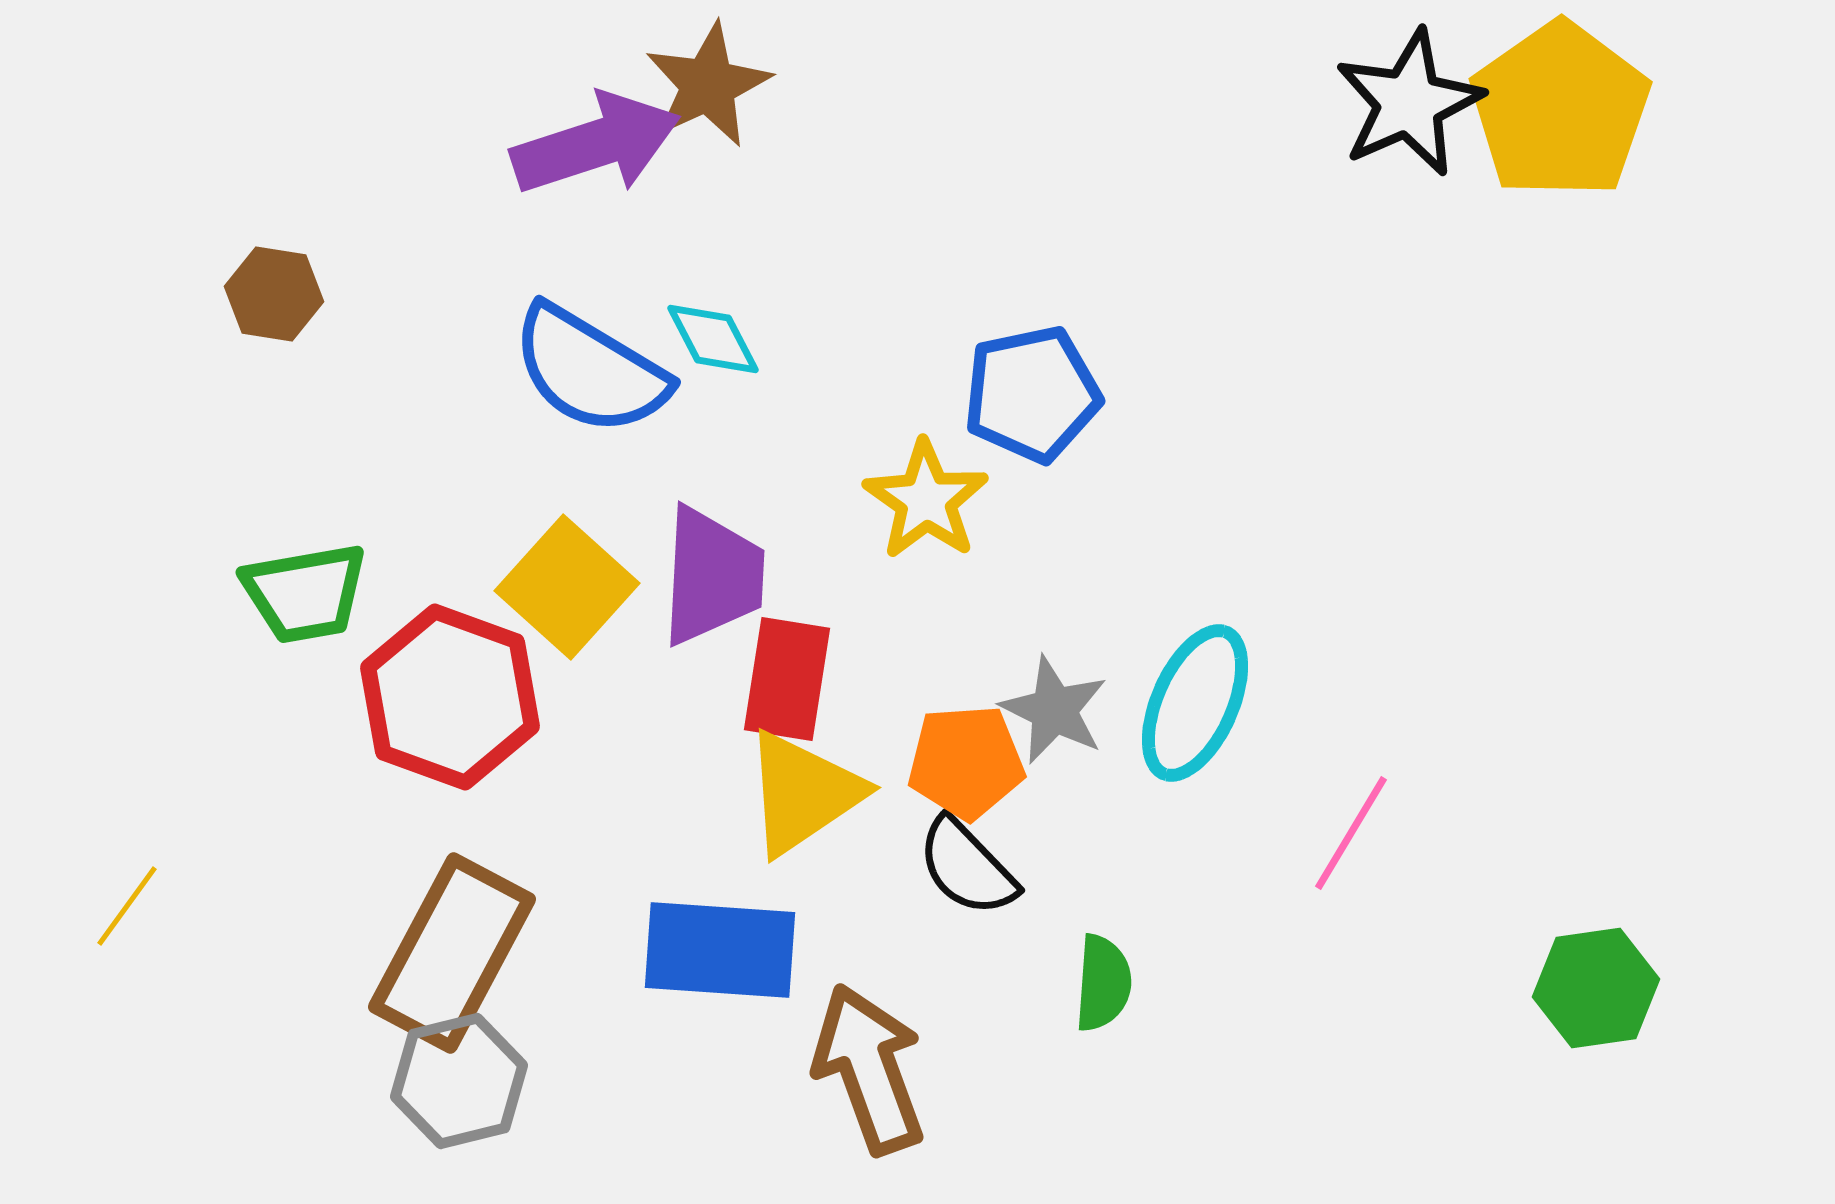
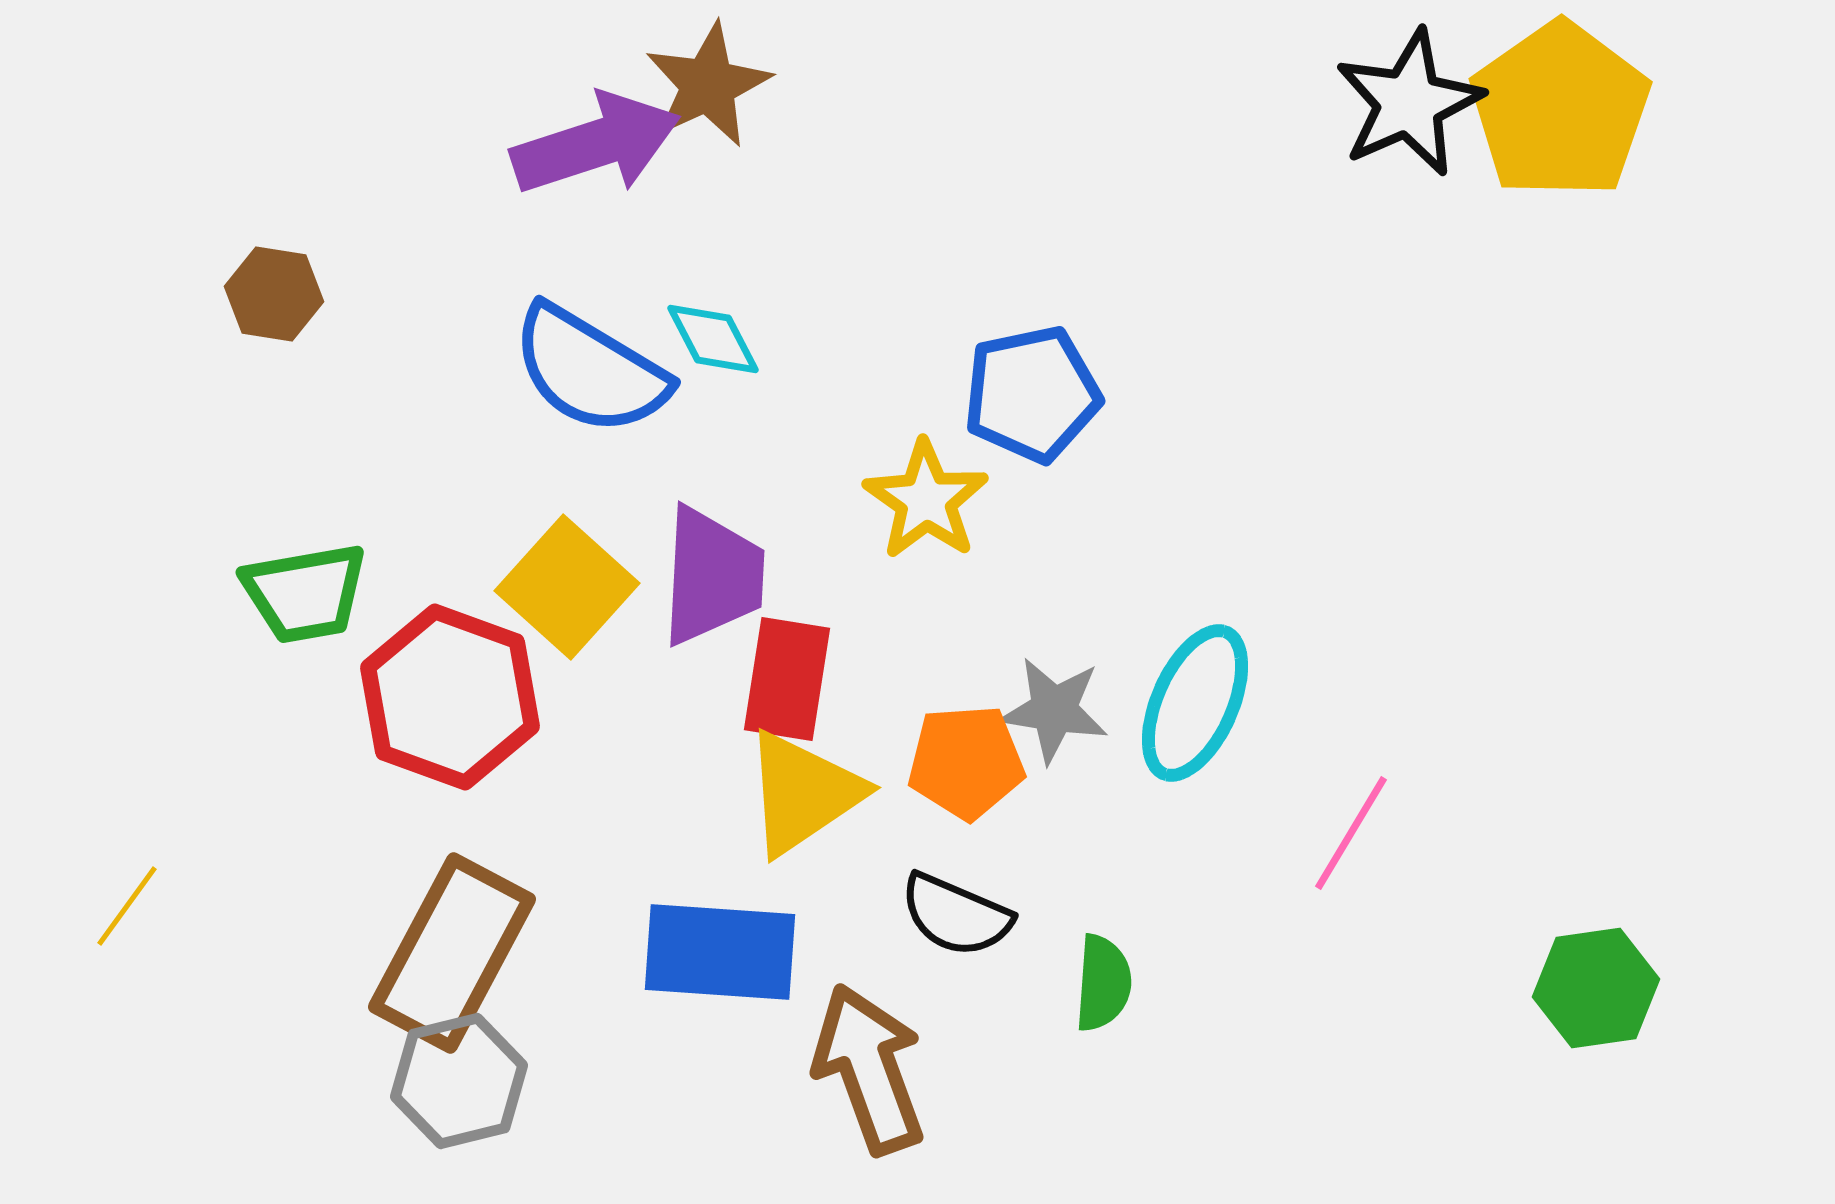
gray star: rotated 17 degrees counterclockwise
black semicircle: moved 11 px left, 48 px down; rotated 23 degrees counterclockwise
blue rectangle: moved 2 px down
